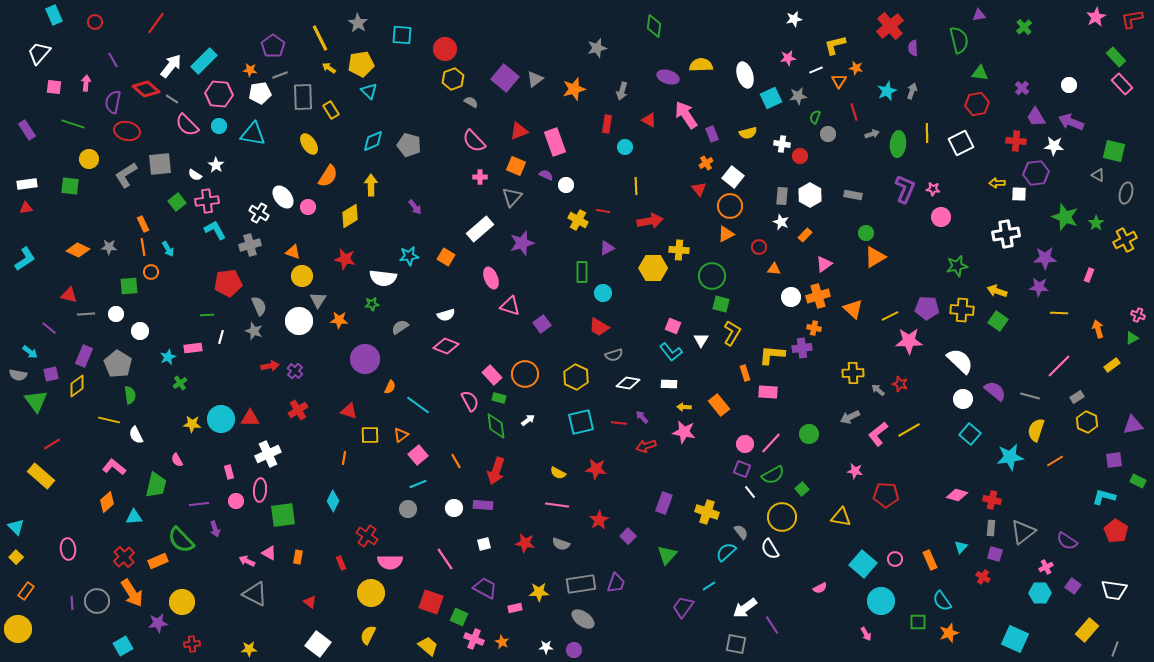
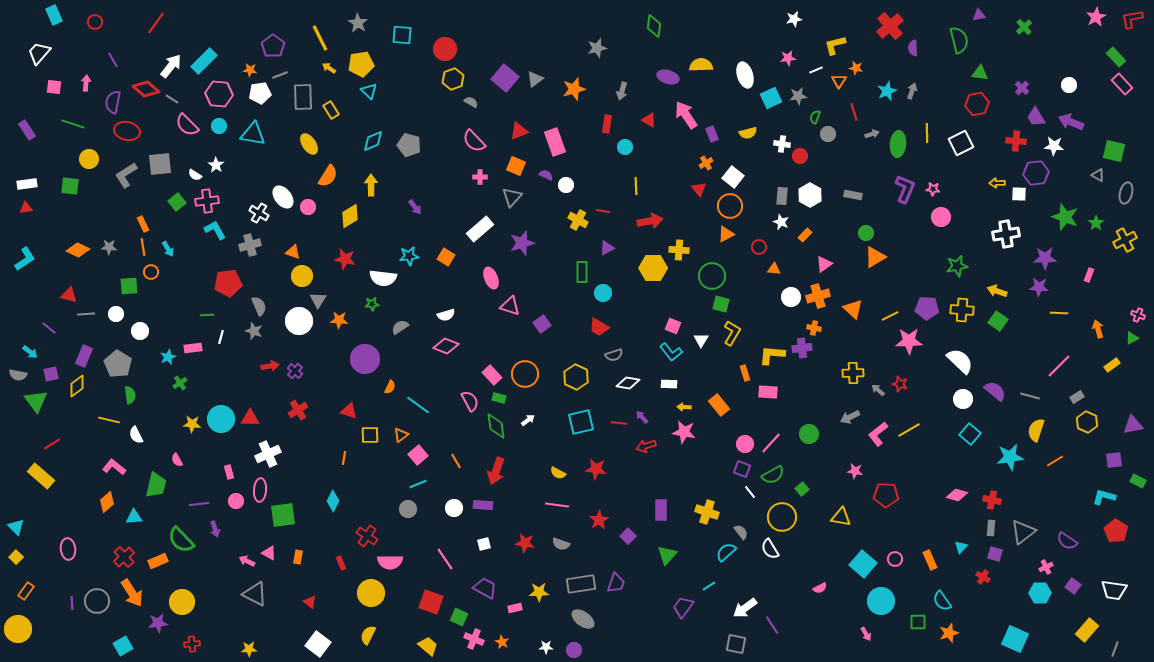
purple rectangle at (664, 503): moved 3 px left, 7 px down; rotated 20 degrees counterclockwise
